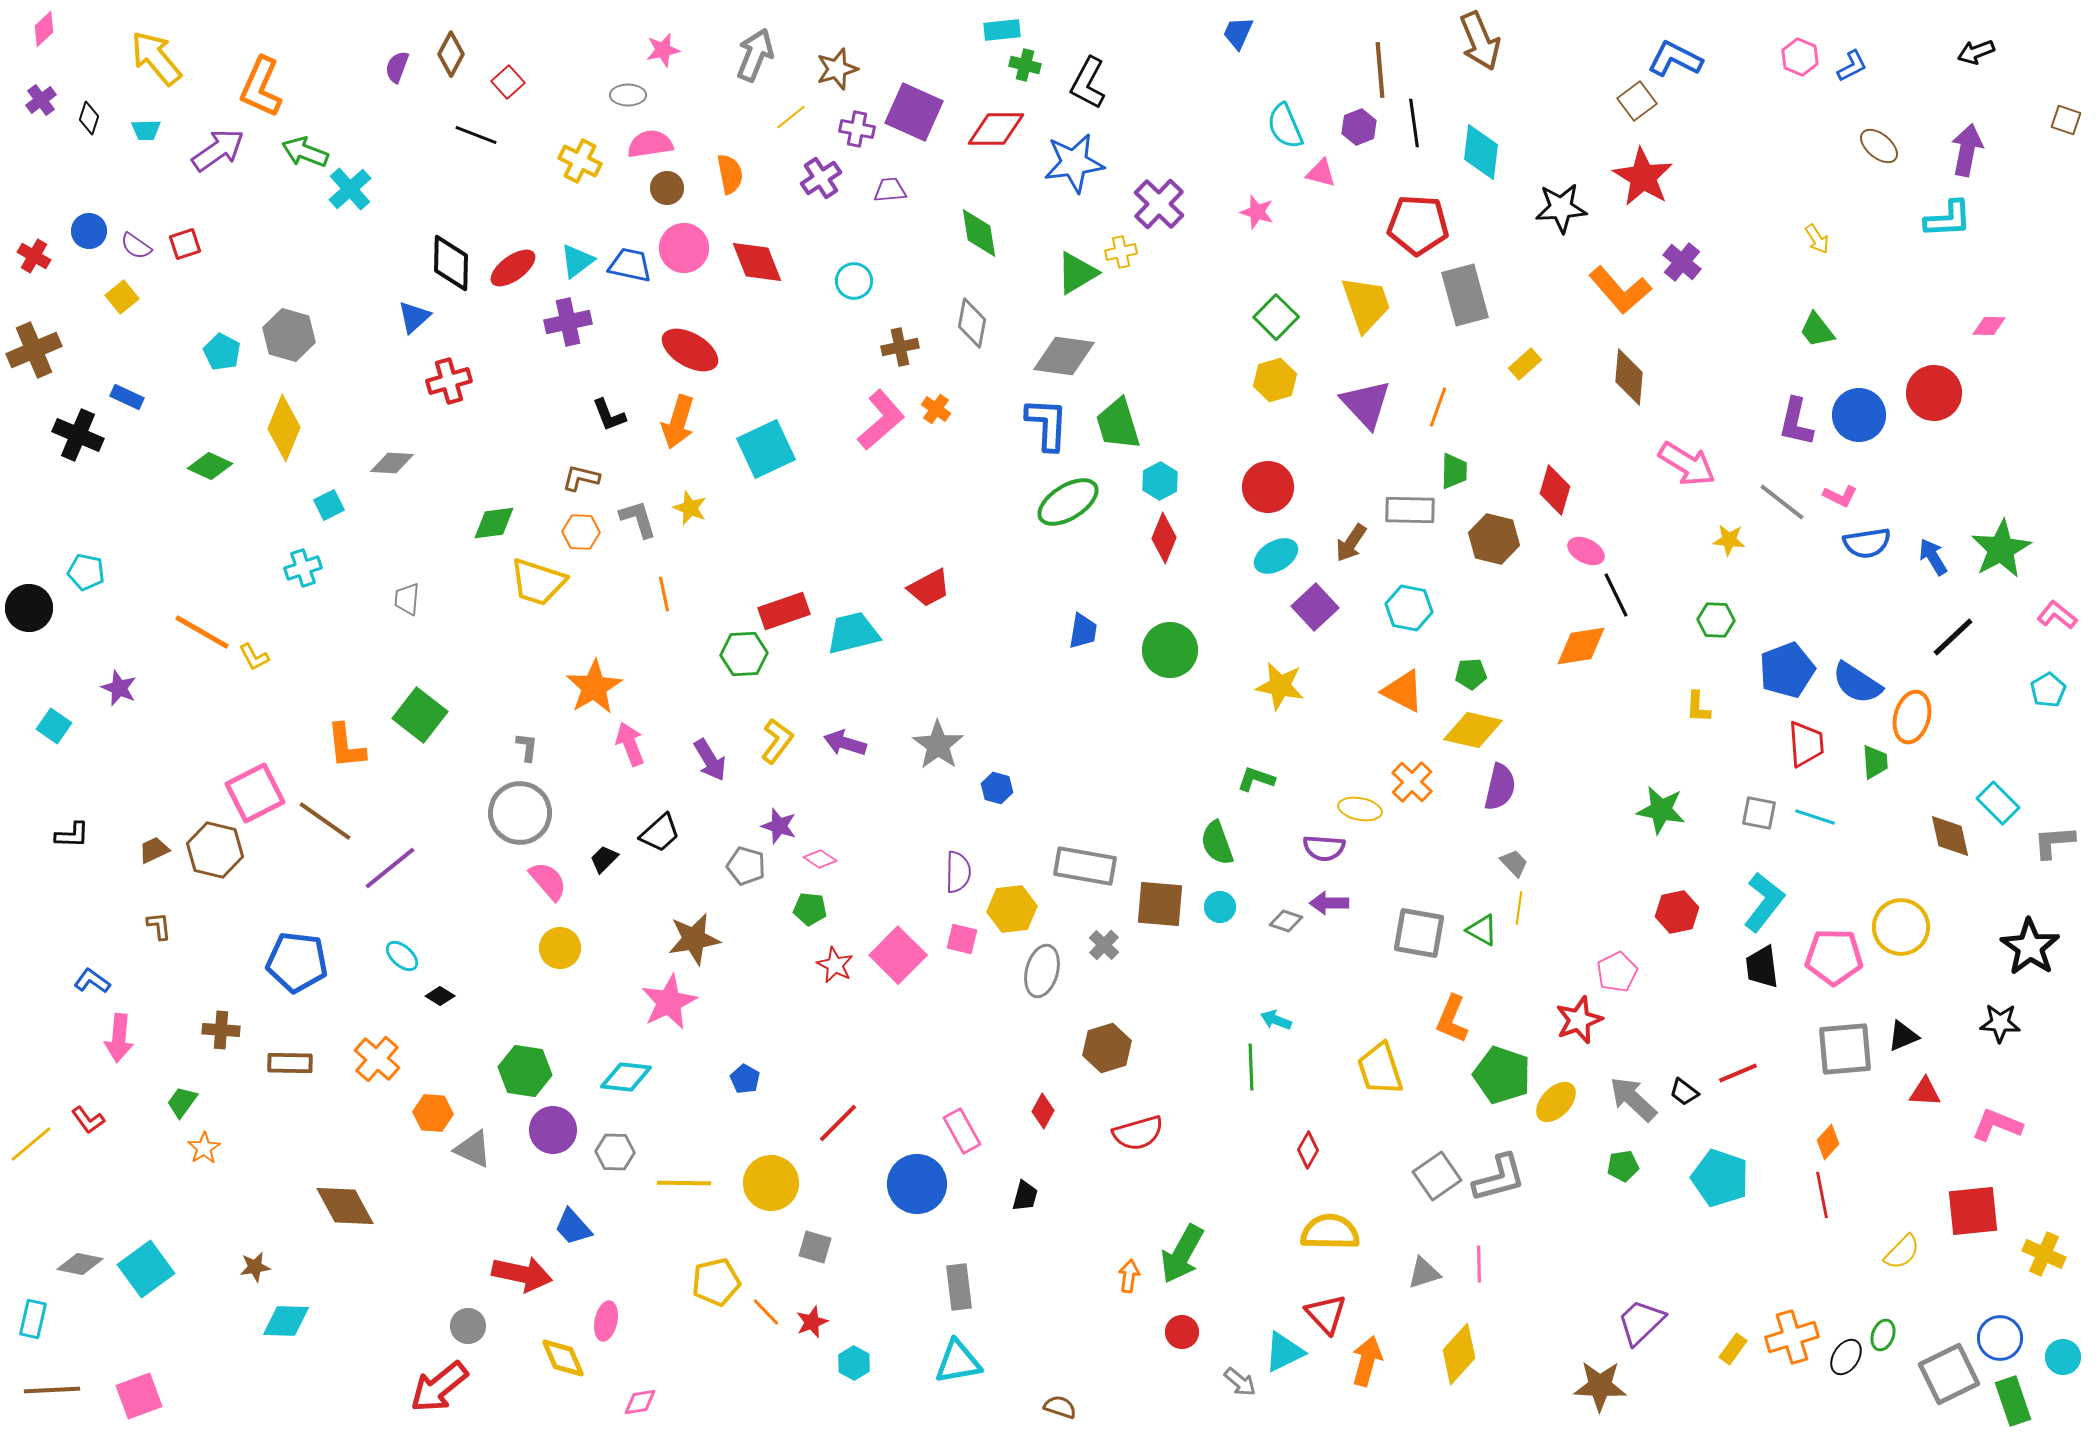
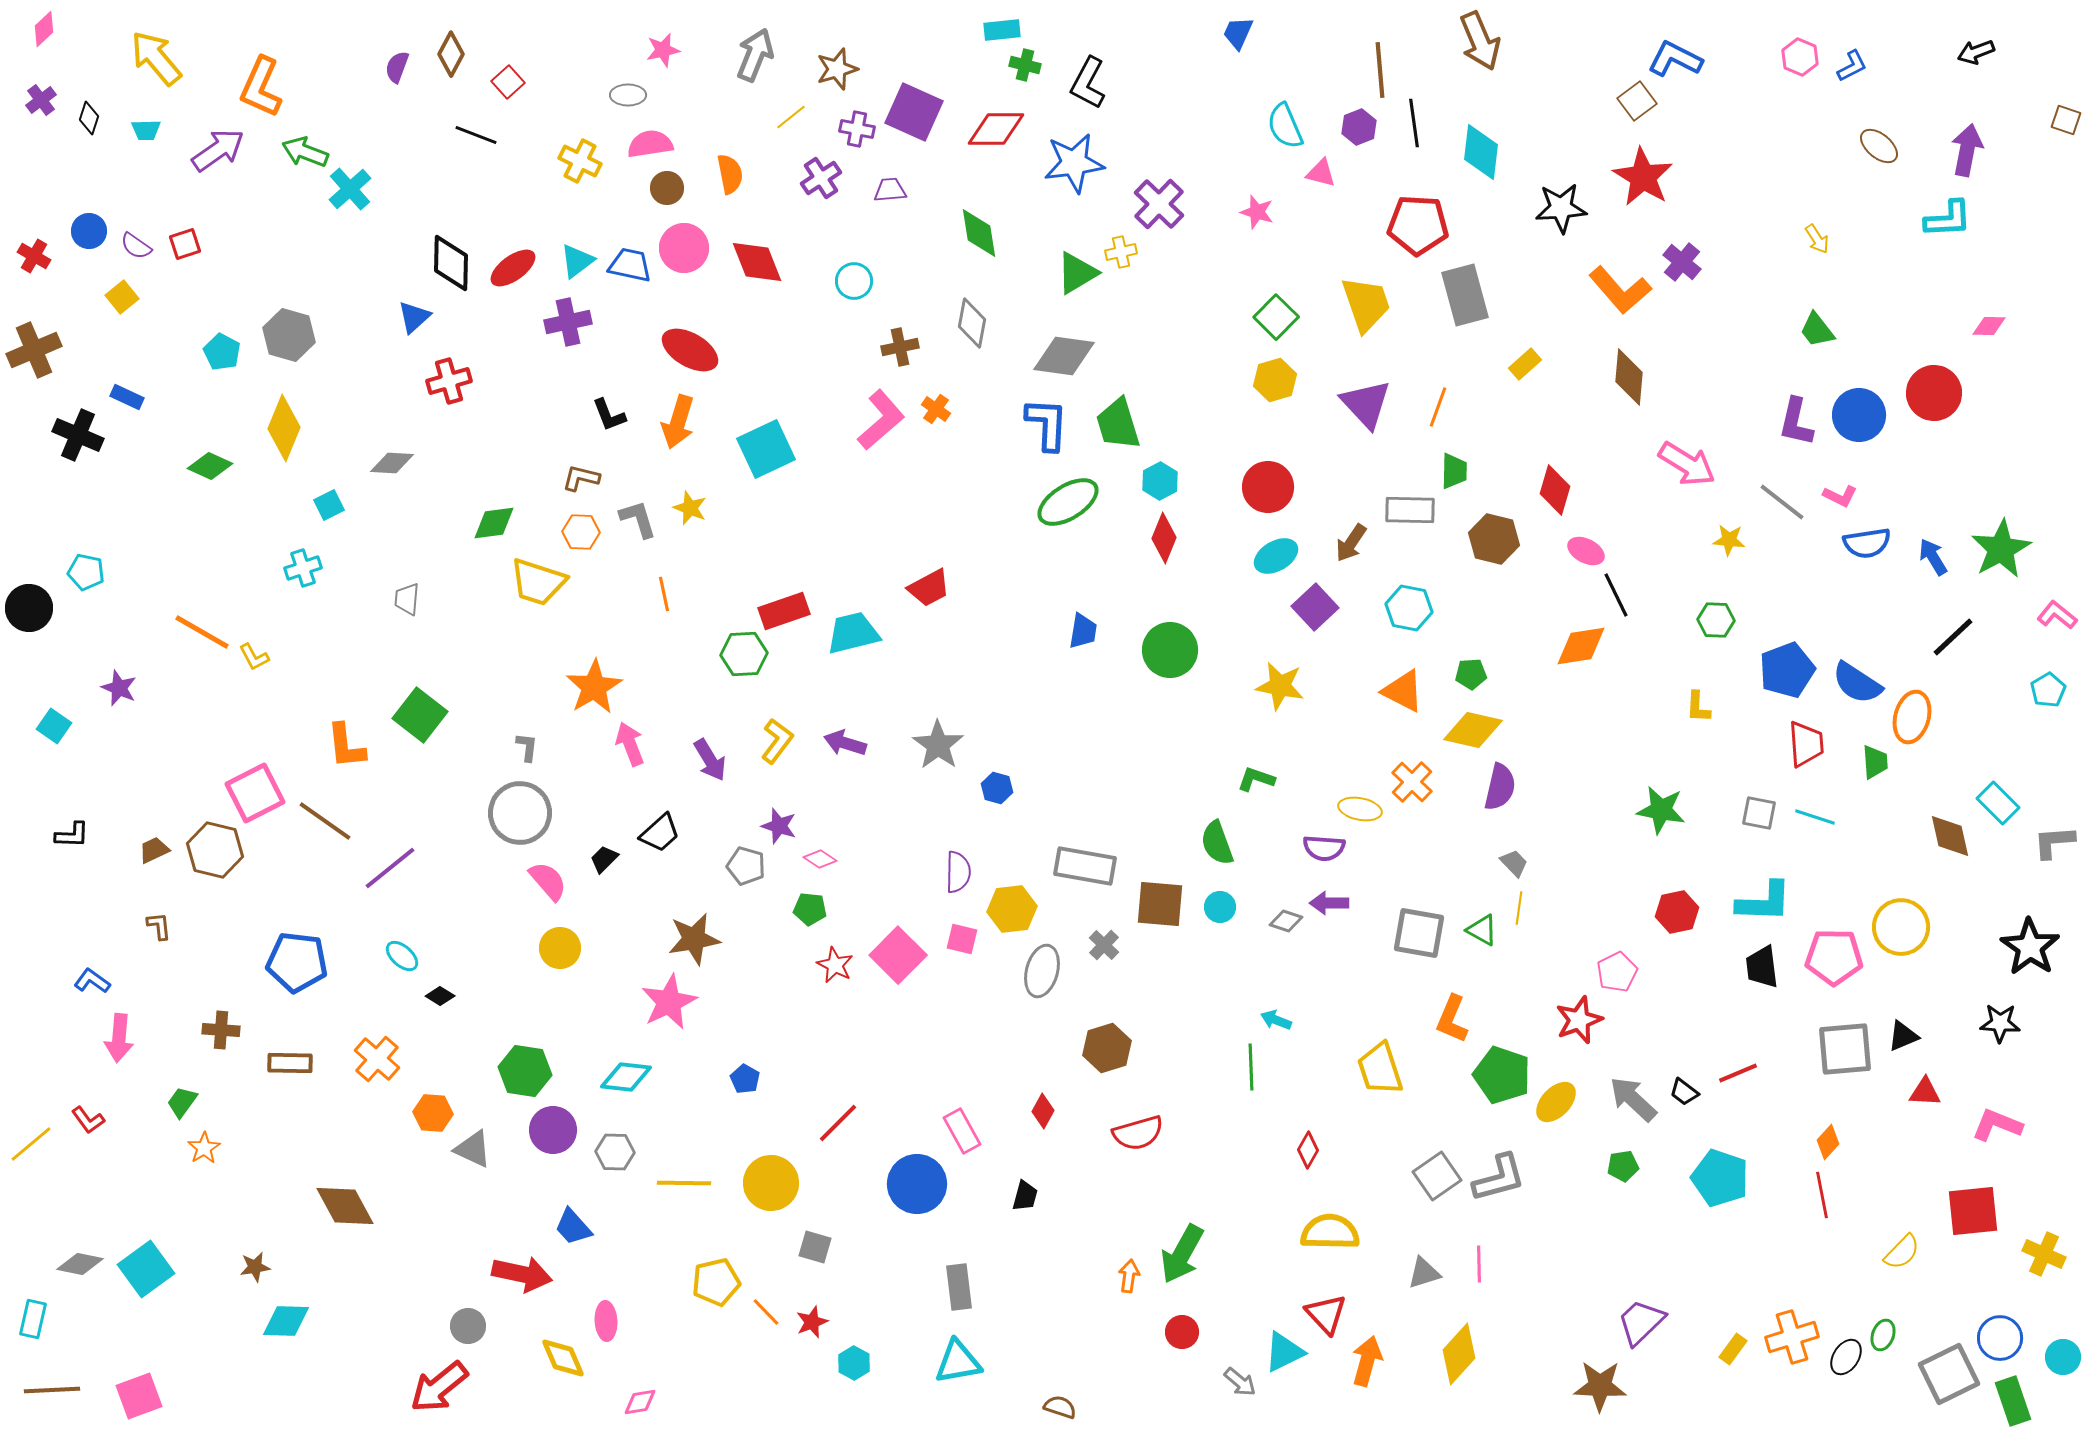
cyan L-shape at (1764, 902): rotated 54 degrees clockwise
pink ellipse at (606, 1321): rotated 15 degrees counterclockwise
